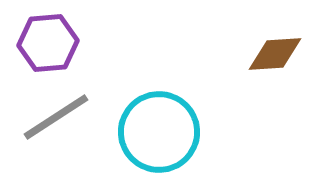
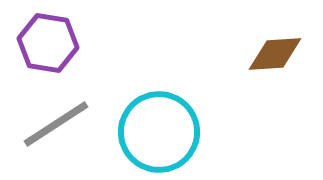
purple hexagon: rotated 14 degrees clockwise
gray line: moved 7 px down
